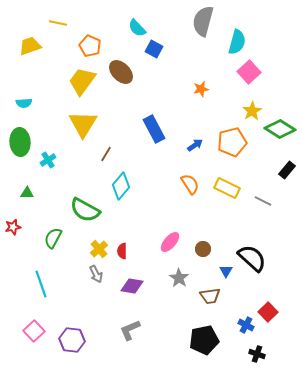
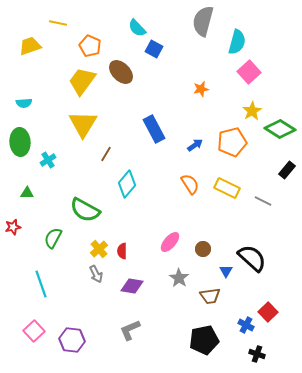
cyan diamond at (121, 186): moved 6 px right, 2 px up
